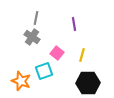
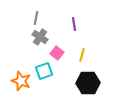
gray cross: moved 8 px right
